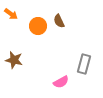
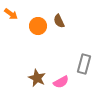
brown star: moved 23 px right, 18 px down; rotated 12 degrees clockwise
